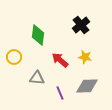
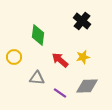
black cross: moved 1 px right, 4 px up; rotated 12 degrees counterclockwise
yellow star: moved 2 px left; rotated 24 degrees counterclockwise
purple line: rotated 32 degrees counterclockwise
